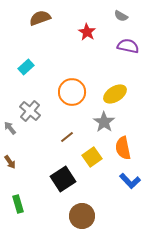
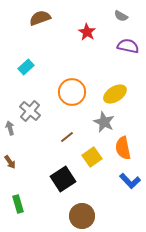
gray star: rotated 10 degrees counterclockwise
gray arrow: rotated 24 degrees clockwise
